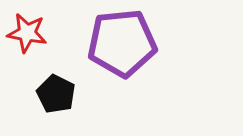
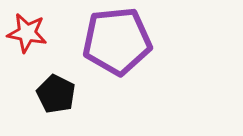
purple pentagon: moved 5 px left, 2 px up
